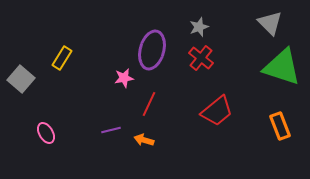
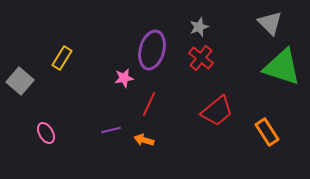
gray square: moved 1 px left, 2 px down
orange rectangle: moved 13 px left, 6 px down; rotated 12 degrees counterclockwise
